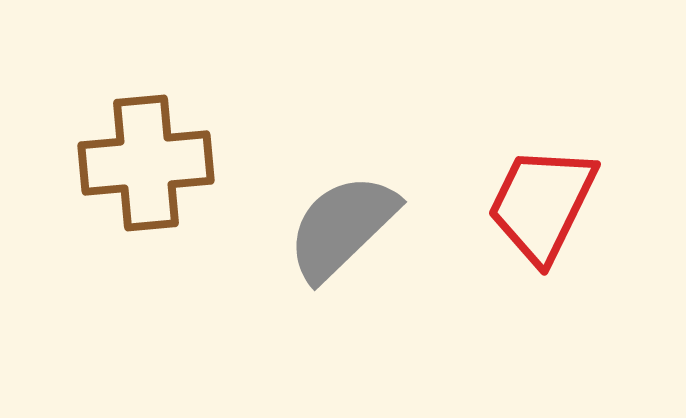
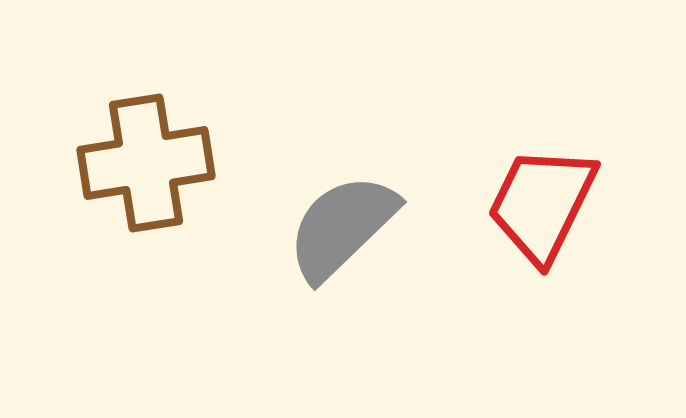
brown cross: rotated 4 degrees counterclockwise
